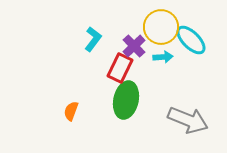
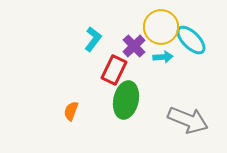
red rectangle: moved 6 px left, 2 px down
